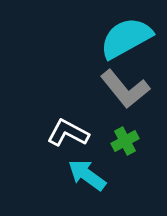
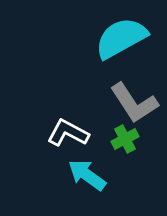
cyan semicircle: moved 5 px left
gray L-shape: moved 9 px right, 14 px down; rotated 6 degrees clockwise
green cross: moved 2 px up
